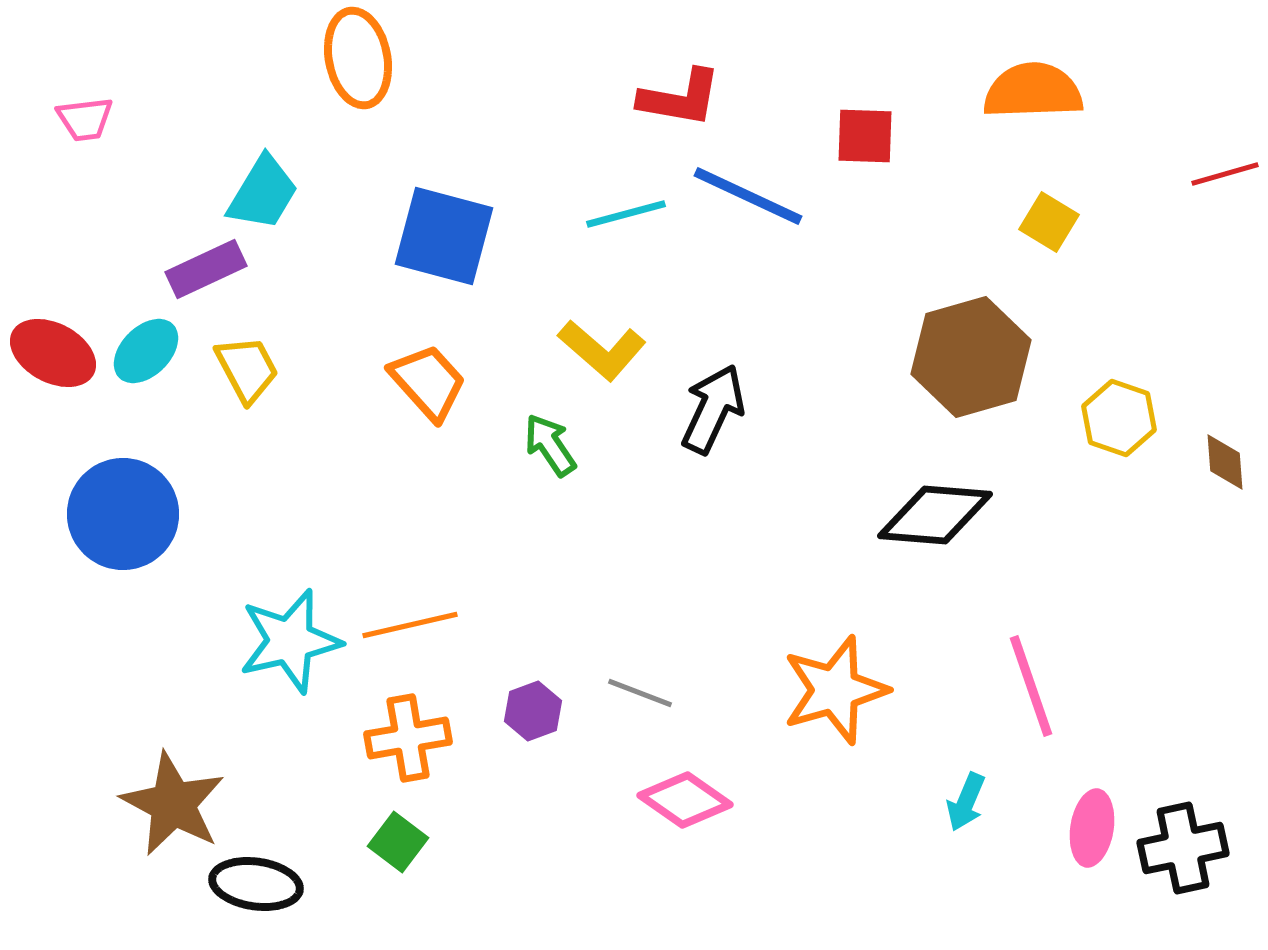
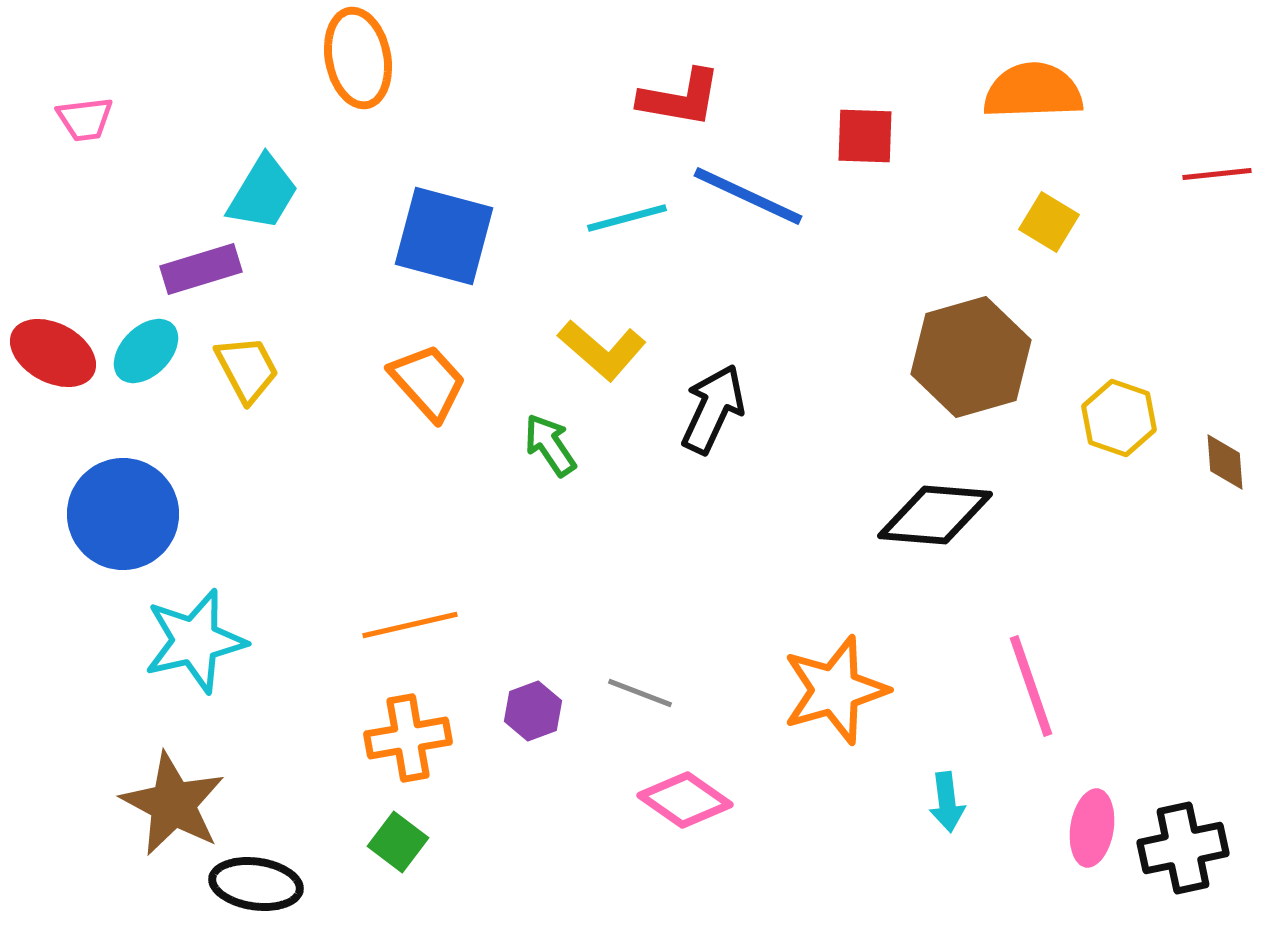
red line: moved 8 px left; rotated 10 degrees clockwise
cyan line: moved 1 px right, 4 px down
purple rectangle: moved 5 px left; rotated 8 degrees clockwise
cyan star: moved 95 px left
cyan arrow: moved 19 px left; rotated 30 degrees counterclockwise
